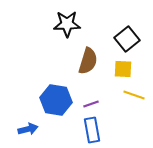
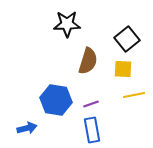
yellow line: rotated 30 degrees counterclockwise
blue arrow: moved 1 px left, 1 px up
